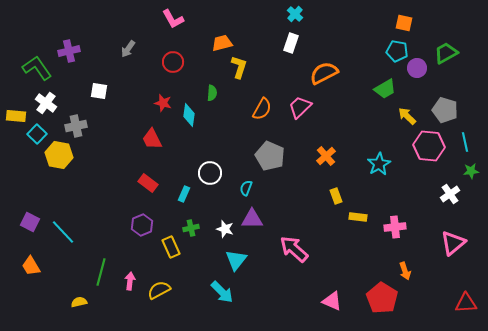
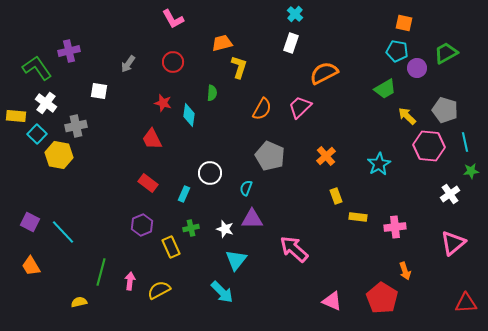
gray arrow at (128, 49): moved 15 px down
